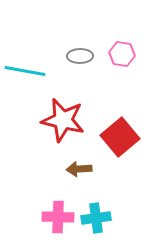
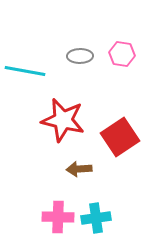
red square: rotated 6 degrees clockwise
